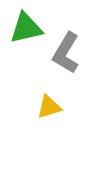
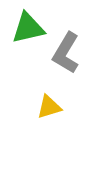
green triangle: moved 2 px right
